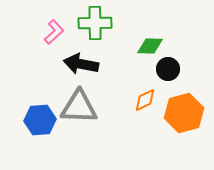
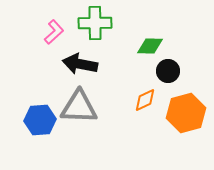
black arrow: moved 1 px left
black circle: moved 2 px down
orange hexagon: moved 2 px right
